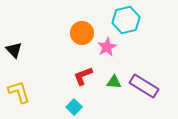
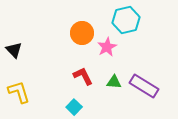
red L-shape: rotated 85 degrees clockwise
